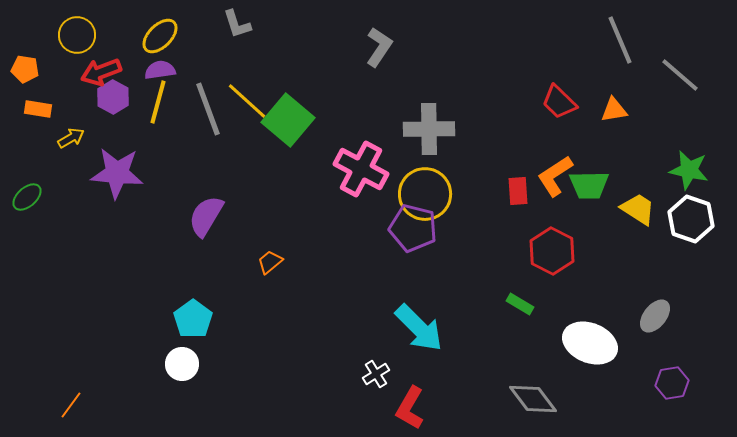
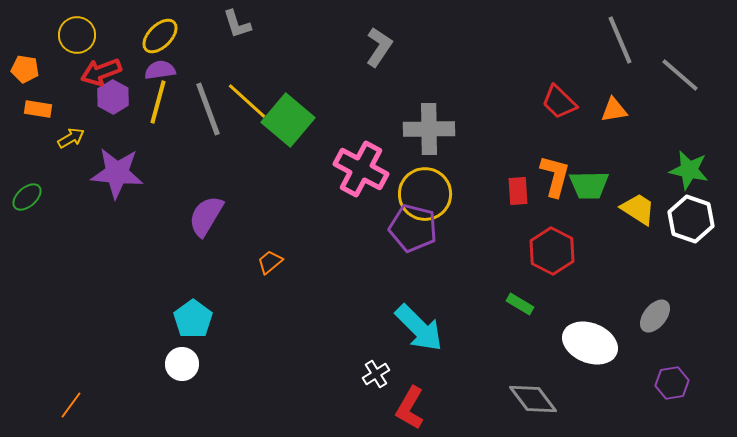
orange L-shape at (555, 176): rotated 138 degrees clockwise
